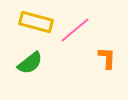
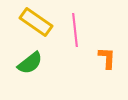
yellow rectangle: rotated 20 degrees clockwise
pink line: rotated 56 degrees counterclockwise
